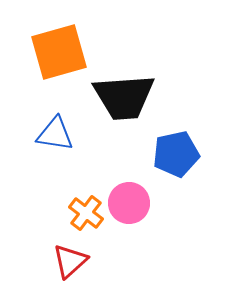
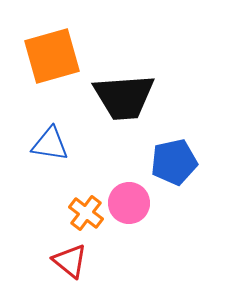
orange square: moved 7 px left, 4 px down
blue triangle: moved 5 px left, 10 px down
blue pentagon: moved 2 px left, 8 px down
red triangle: rotated 39 degrees counterclockwise
